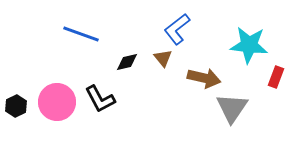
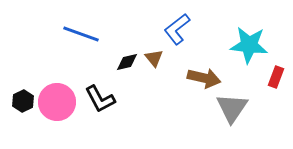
brown triangle: moved 9 px left
black hexagon: moved 7 px right, 5 px up
